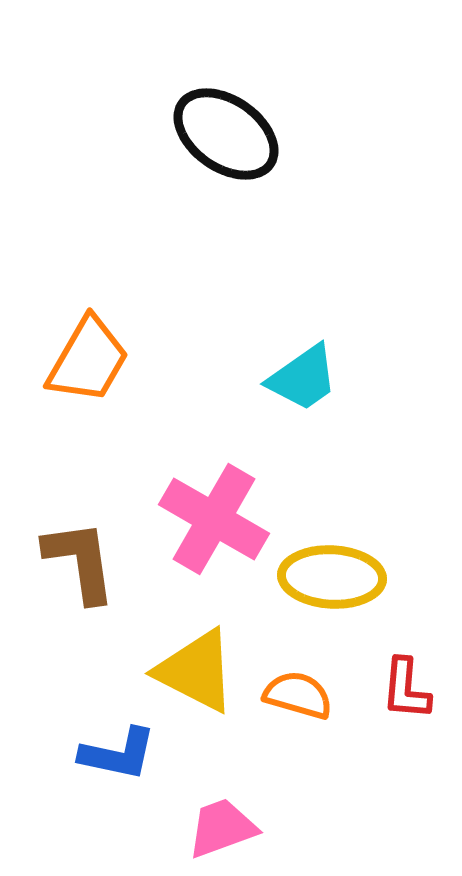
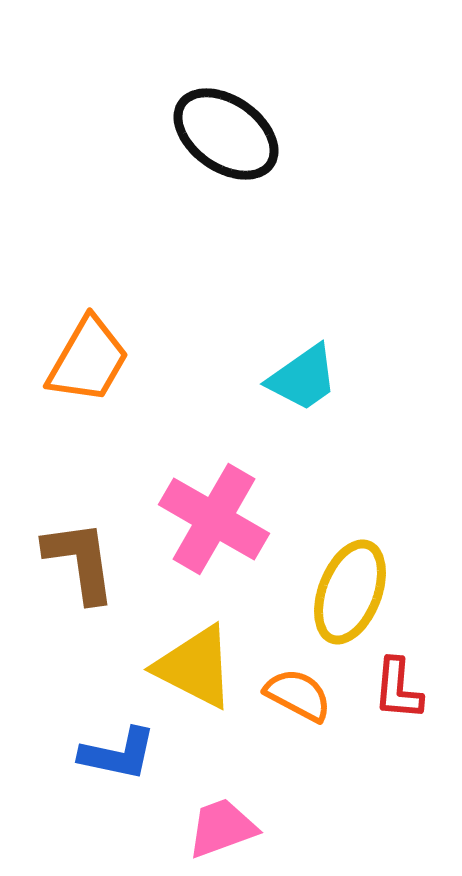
yellow ellipse: moved 18 px right, 15 px down; rotated 72 degrees counterclockwise
yellow triangle: moved 1 px left, 4 px up
red L-shape: moved 8 px left
orange semicircle: rotated 12 degrees clockwise
